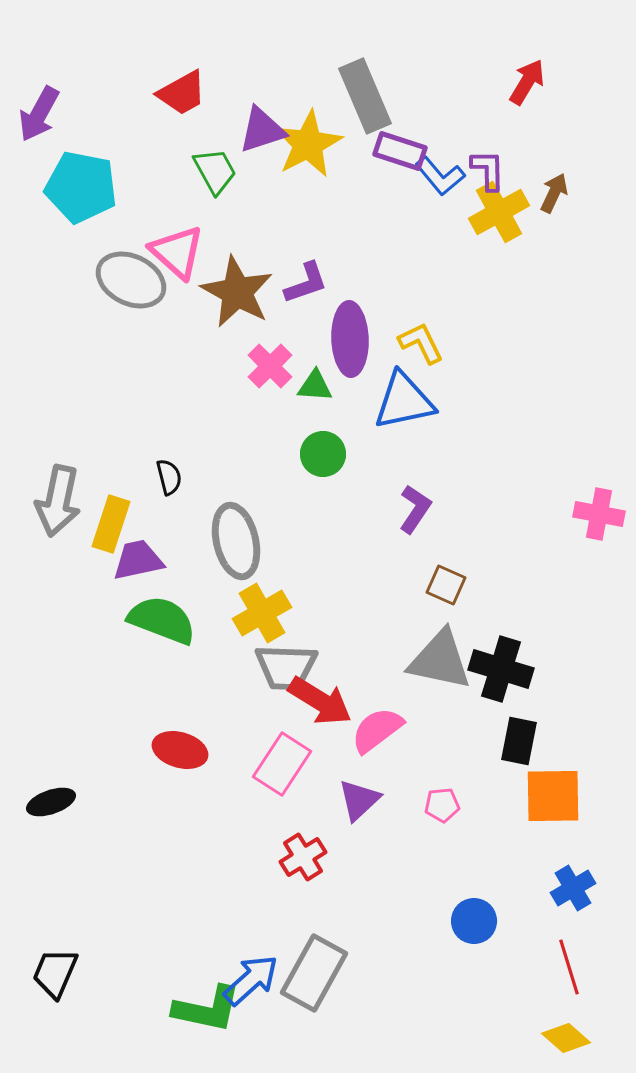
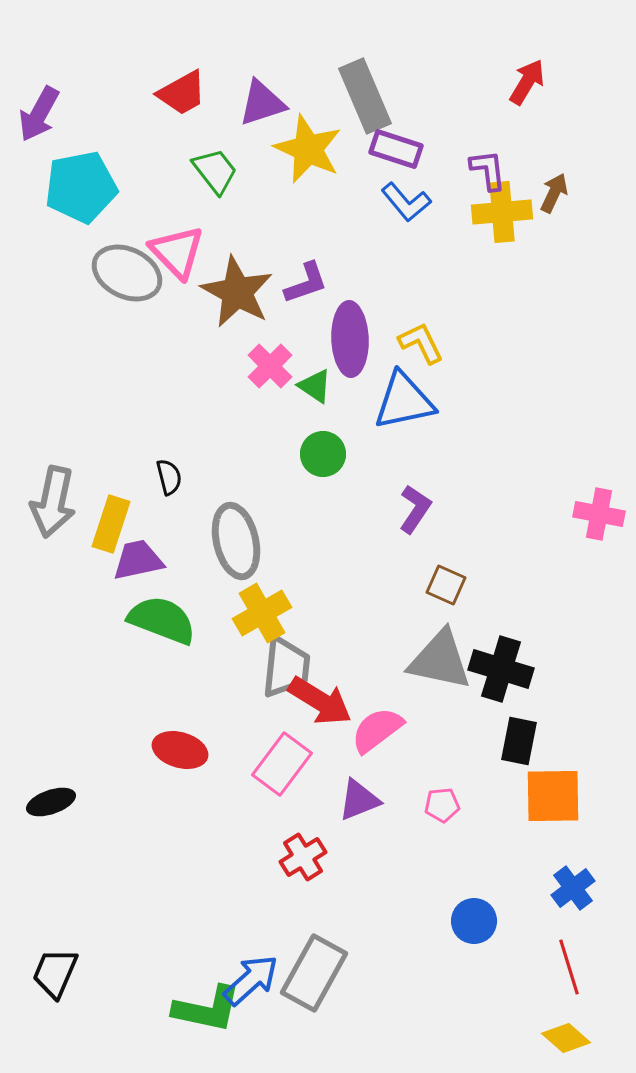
purple triangle at (262, 130): moved 27 px up
yellow star at (308, 144): moved 5 px down; rotated 20 degrees counterclockwise
purple rectangle at (400, 151): moved 4 px left, 2 px up
purple L-shape at (488, 170): rotated 6 degrees counterclockwise
green trapezoid at (215, 171): rotated 9 degrees counterclockwise
blue L-shape at (440, 176): moved 34 px left, 26 px down
cyan pentagon at (81, 187): rotated 22 degrees counterclockwise
yellow cross at (499, 212): moved 3 px right; rotated 24 degrees clockwise
pink triangle at (177, 252): rotated 4 degrees clockwise
gray ellipse at (131, 280): moved 4 px left, 7 px up
green triangle at (315, 386): rotated 30 degrees clockwise
gray arrow at (58, 501): moved 5 px left, 1 px down
gray trapezoid at (286, 667): rotated 86 degrees counterclockwise
pink rectangle at (282, 764): rotated 4 degrees clockwise
purple triangle at (359, 800): rotated 21 degrees clockwise
blue cross at (573, 888): rotated 6 degrees counterclockwise
